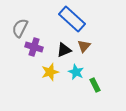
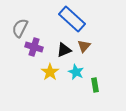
yellow star: rotated 18 degrees counterclockwise
green rectangle: rotated 16 degrees clockwise
